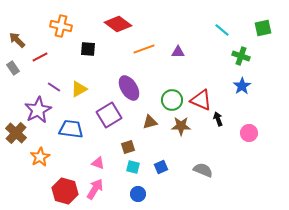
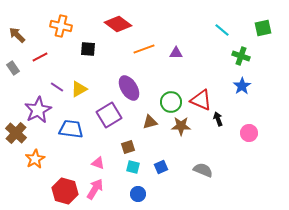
brown arrow: moved 5 px up
purple triangle: moved 2 px left, 1 px down
purple line: moved 3 px right
green circle: moved 1 px left, 2 px down
orange star: moved 5 px left, 2 px down
